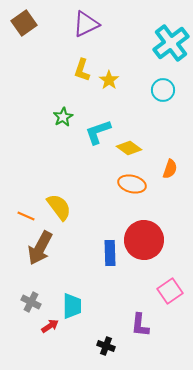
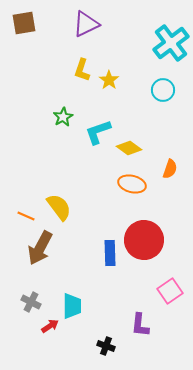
brown square: rotated 25 degrees clockwise
